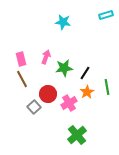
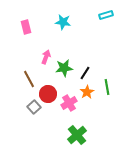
pink rectangle: moved 5 px right, 32 px up
brown line: moved 7 px right
